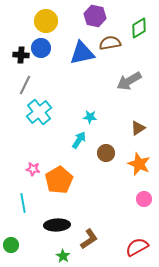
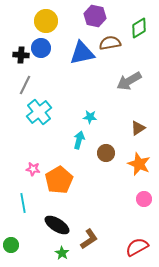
cyan arrow: rotated 18 degrees counterclockwise
black ellipse: rotated 35 degrees clockwise
green star: moved 1 px left, 3 px up
